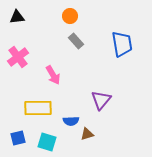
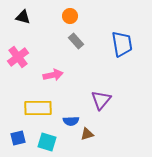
black triangle: moved 6 px right; rotated 21 degrees clockwise
pink arrow: rotated 72 degrees counterclockwise
